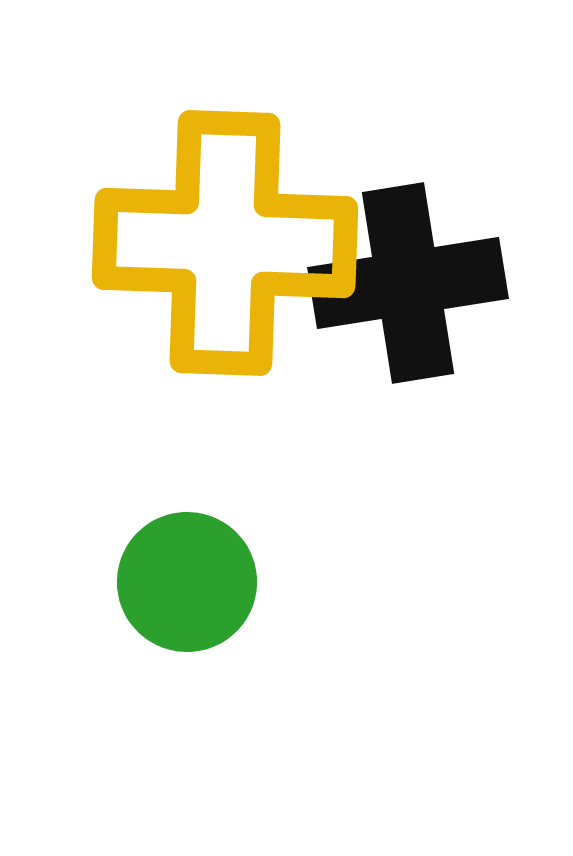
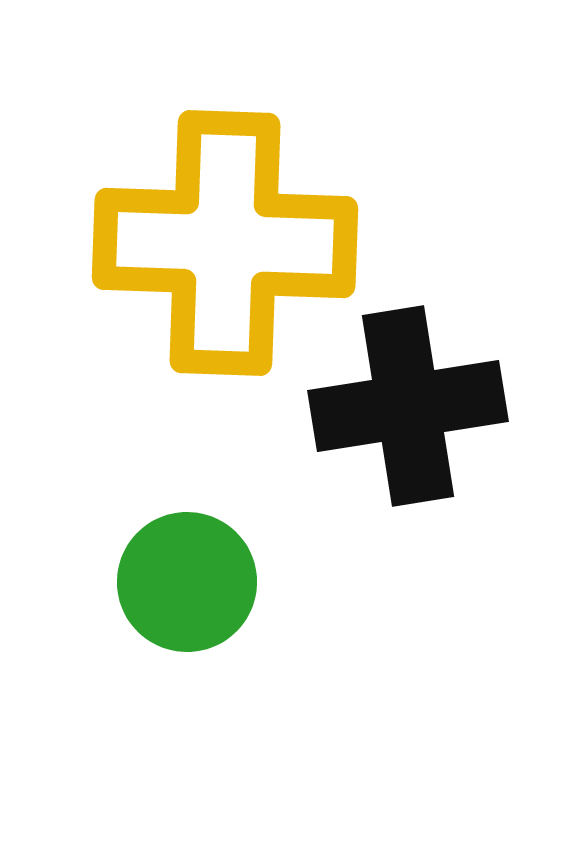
black cross: moved 123 px down
